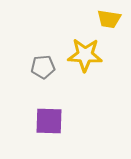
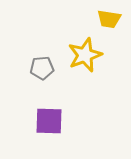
yellow star: rotated 24 degrees counterclockwise
gray pentagon: moved 1 px left, 1 px down
